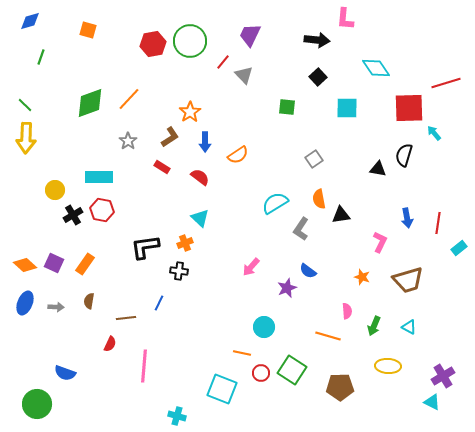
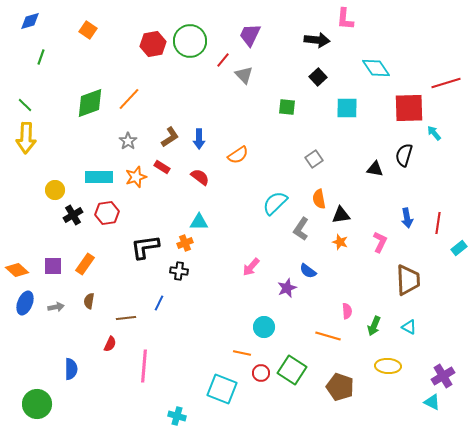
orange square at (88, 30): rotated 18 degrees clockwise
red line at (223, 62): moved 2 px up
orange star at (190, 112): moved 54 px left, 65 px down; rotated 15 degrees clockwise
blue arrow at (205, 142): moved 6 px left, 3 px up
black triangle at (378, 169): moved 3 px left
cyan semicircle at (275, 203): rotated 12 degrees counterclockwise
red hexagon at (102, 210): moved 5 px right, 3 px down; rotated 20 degrees counterclockwise
cyan triangle at (200, 218): moved 1 px left, 4 px down; rotated 42 degrees counterclockwise
purple square at (54, 263): moved 1 px left, 3 px down; rotated 24 degrees counterclockwise
orange diamond at (25, 265): moved 8 px left, 5 px down
orange star at (362, 277): moved 22 px left, 35 px up
brown trapezoid at (408, 280): rotated 76 degrees counterclockwise
gray arrow at (56, 307): rotated 14 degrees counterclockwise
blue semicircle at (65, 373): moved 6 px right, 4 px up; rotated 110 degrees counterclockwise
brown pentagon at (340, 387): rotated 20 degrees clockwise
